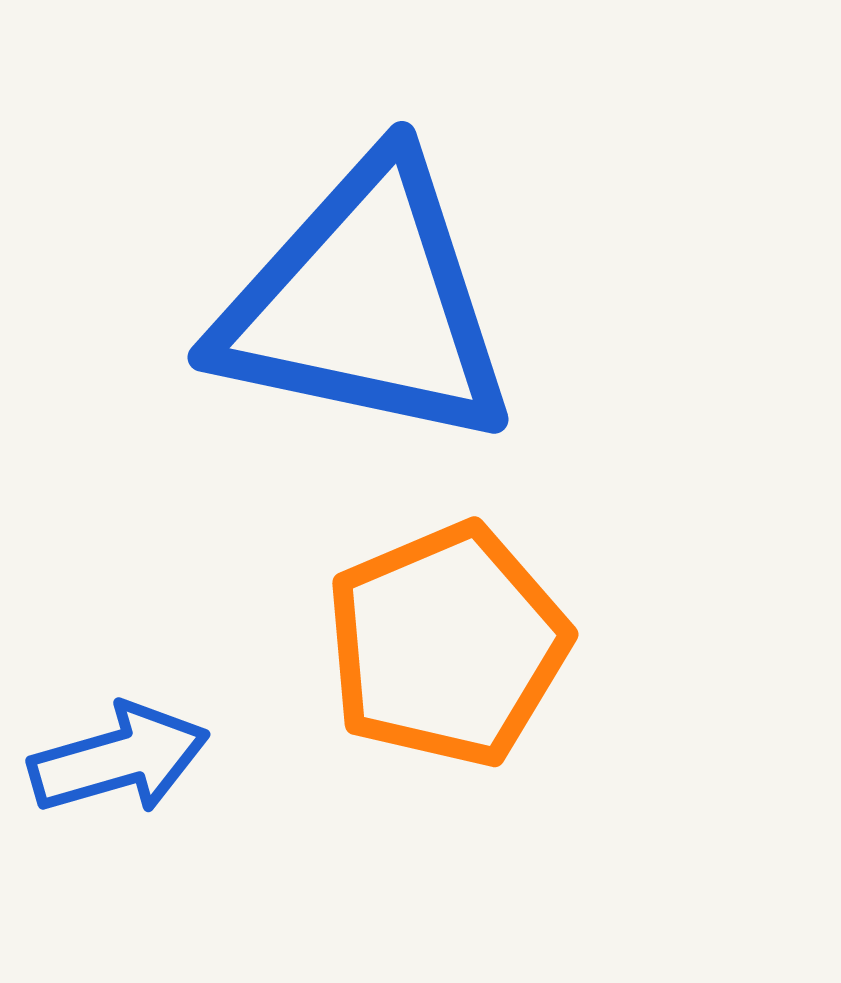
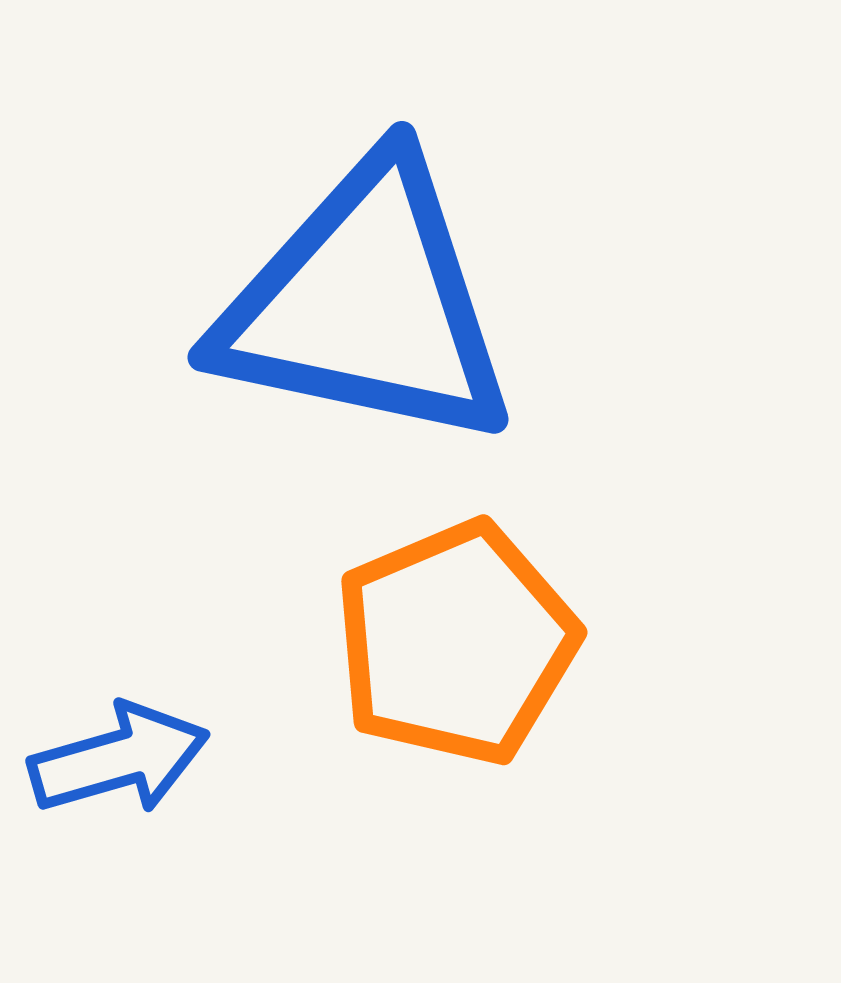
orange pentagon: moved 9 px right, 2 px up
